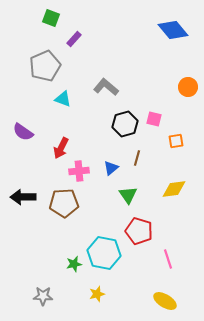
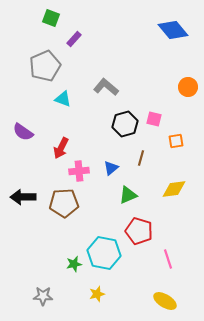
brown line: moved 4 px right
green triangle: rotated 42 degrees clockwise
